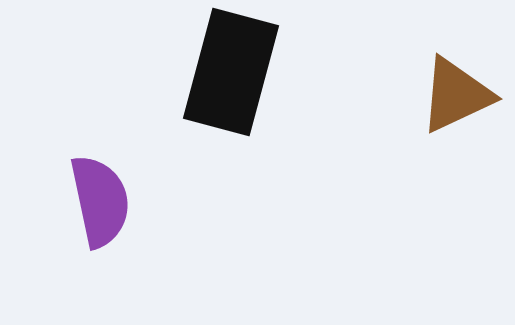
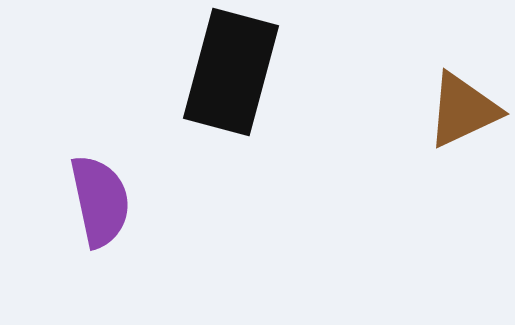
brown triangle: moved 7 px right, 15 px down
